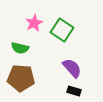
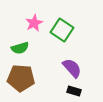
green semicircle: rotated 30 degrees counterclockwise
